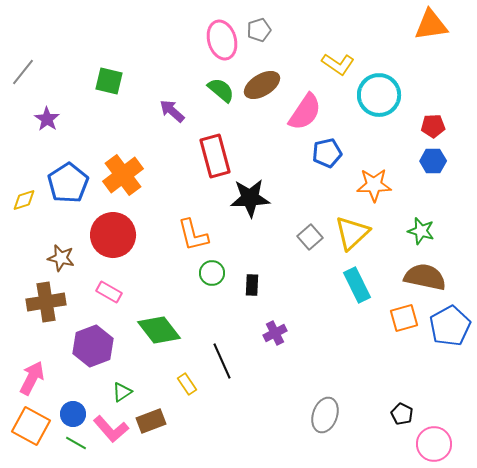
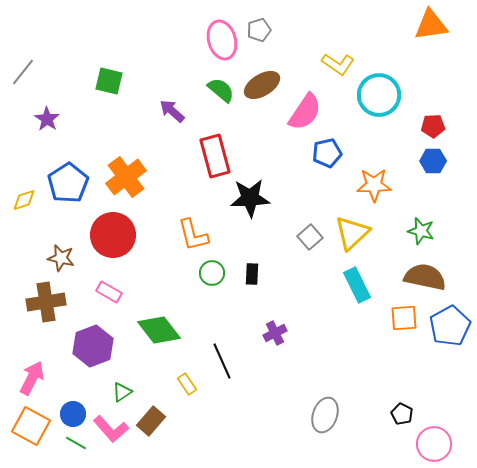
orange cross at (123, 175): moved 3 px right, 2 px down
black rectangle at (252, 285): moved 11 px up
orange square at (404, 318): rotated 12 degrees clockwise
brown rectangle at (151, 421): rotated 28 degrees counterclockwise
